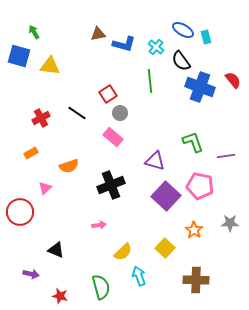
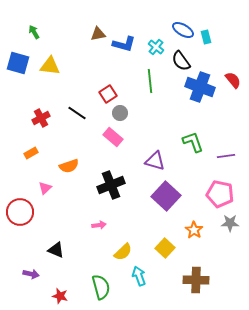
blue square: moved 1 px left, 7 px down
pink pentagon: moved 20 px right, 8 px down
